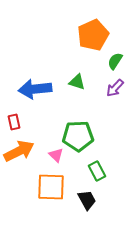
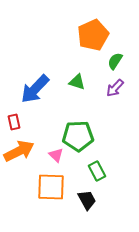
blue arrow: rotated 40 degrees counterclockwise
